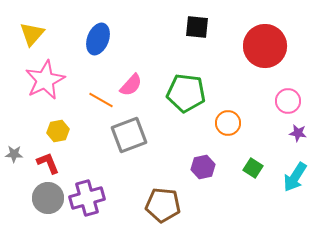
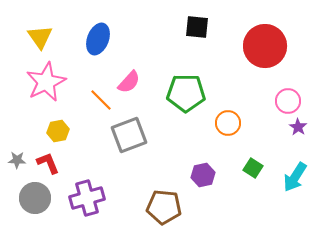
yellow triangle: moved 8 px right, 3 px down; rotated 16 degrees counterclockwise
pink star: moved 1 px right, 2 px down
pink semicircle: moved 2 px left, 3 px up
green pentagon: rotated 6 degrees counterclockwise
orange line: rotated 15 degrees clockwise
purple star: moved 6 px up; rotated 24 degrees clockwise
gray star: moved 3 px right, 6 px down
purple hexagon: moved 8 px down
gray circle: moved 13 px left
brown pentagon: moved 1 px right, 2 px down
